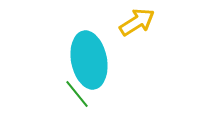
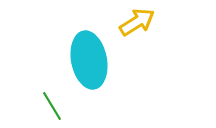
green line: moved 25 px left, 12 px down; rotated 8 degrees clockwise
